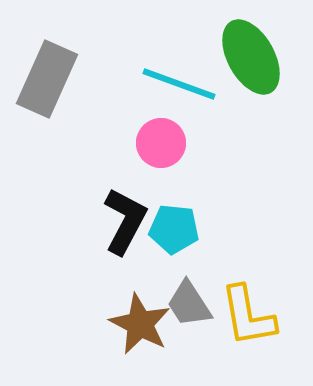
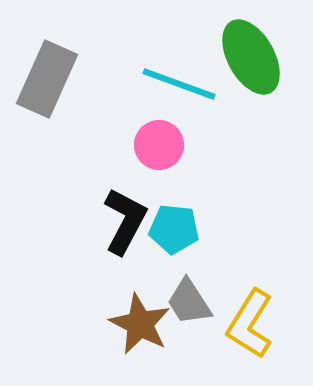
pink circle: moved 2 px left, 2 px down
gray trapezoid: moved 2 px up
yellow L-shape: moved 2 px right, 8 px down; rotated 42 degrees clockwise
